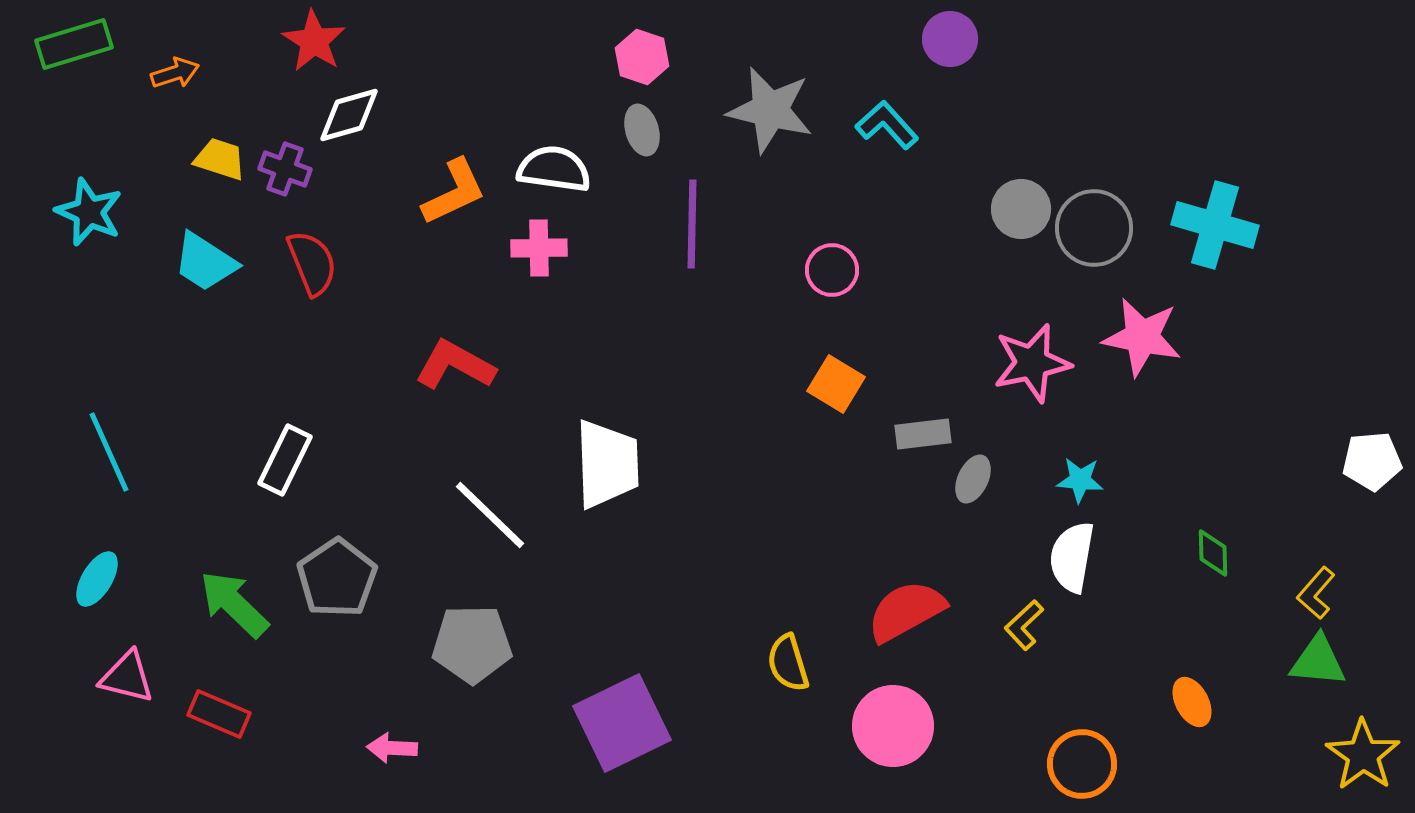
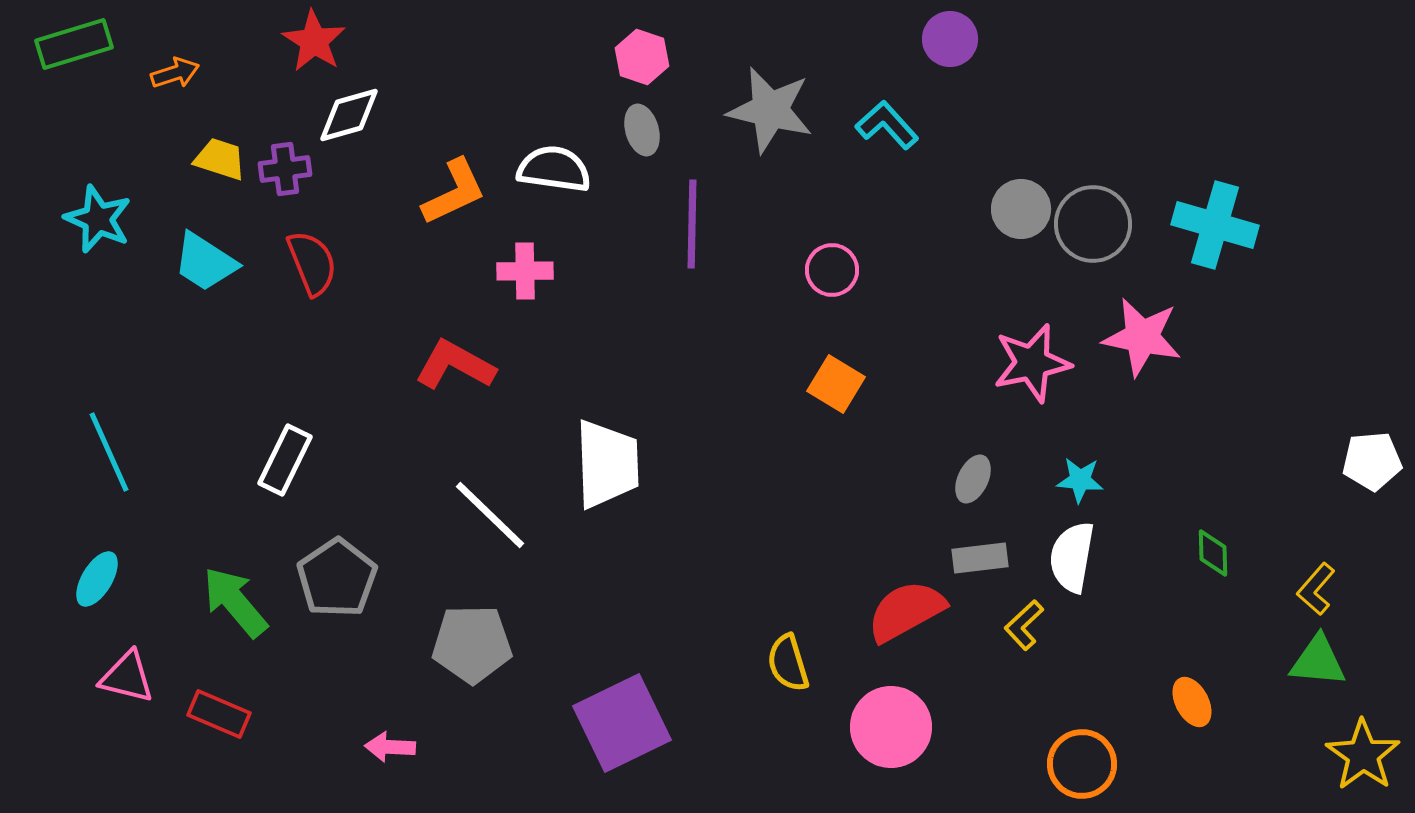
purple cross at (285, 169): rotated 27 degrees counterclockwise
cyan star at (89, 212): moved 9 px right, 7 px down
gray circle at (1094, 228): moved 1 px left, 4 px up
pink cross at (539, 248): moved 14 px left, 23 px down
gray rectangle at (923, 434): moved 57 px right, 124 px down
yellow L-shape at (1316, 593): moved 4 px up
green arrow at (234, 604): moved 1 px right, 2 px up; rotated 6 degrees clockwise
pink circle at (893, 726): moved 2 px left, 1 px down
pink arrow at (392, 748): moved 2 px left, 1 px up
